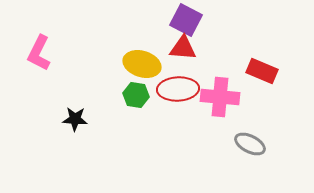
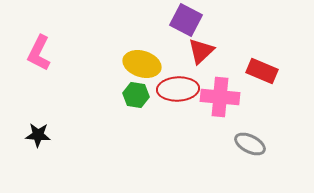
red triangle: moved 18 px right, 3 px down; rotated 48 degrees counterclockwise
black star: moved 37 px left, 16 px down
